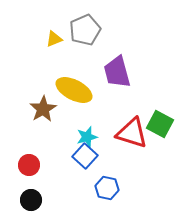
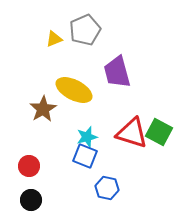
green square: moved 1 px left, 8 px down
blue square: rotated 20 degrees counterclockwise
red circle: moved 1 px down
